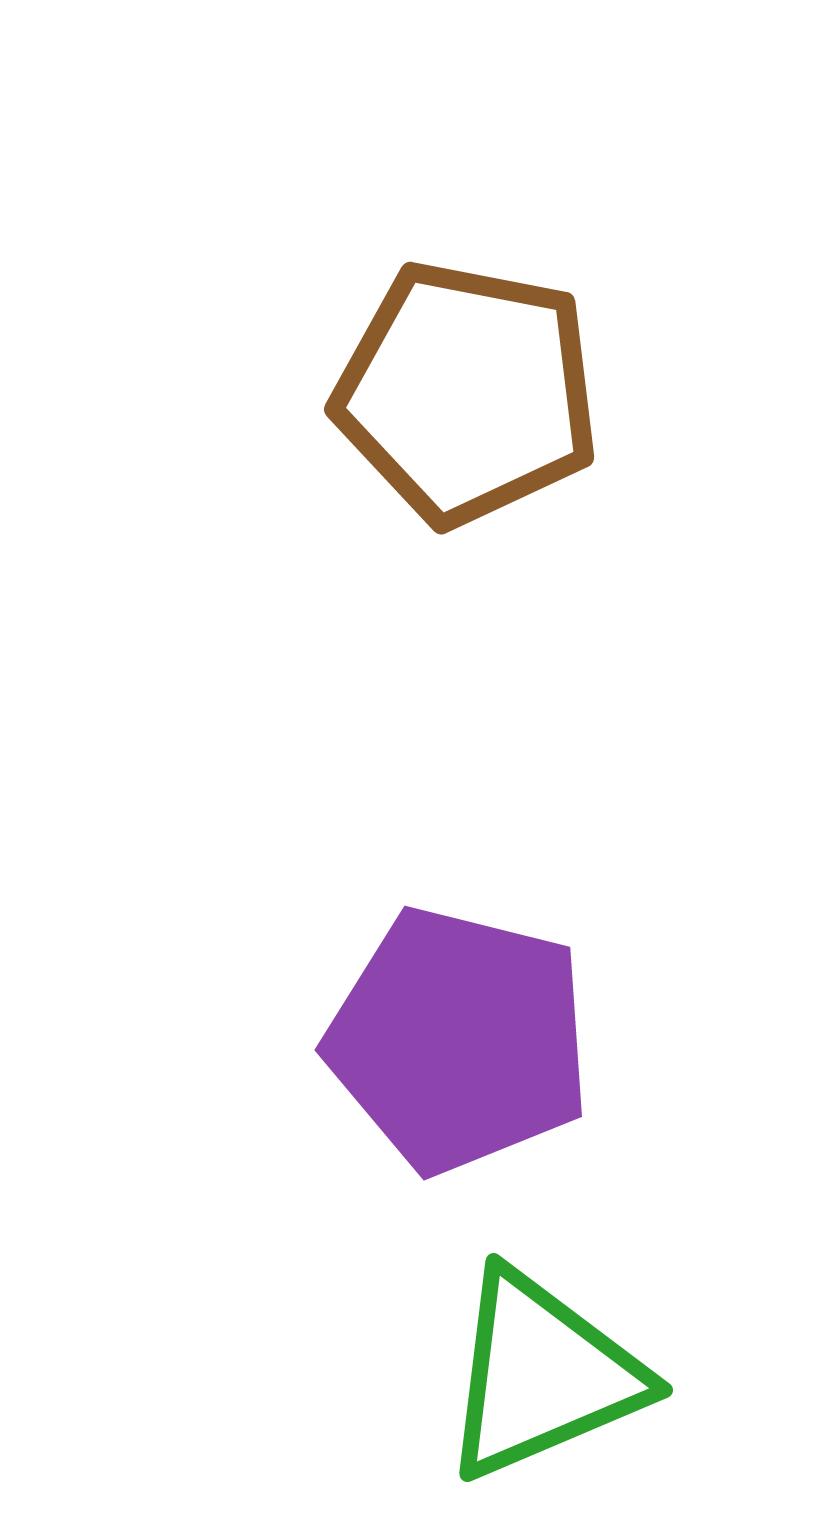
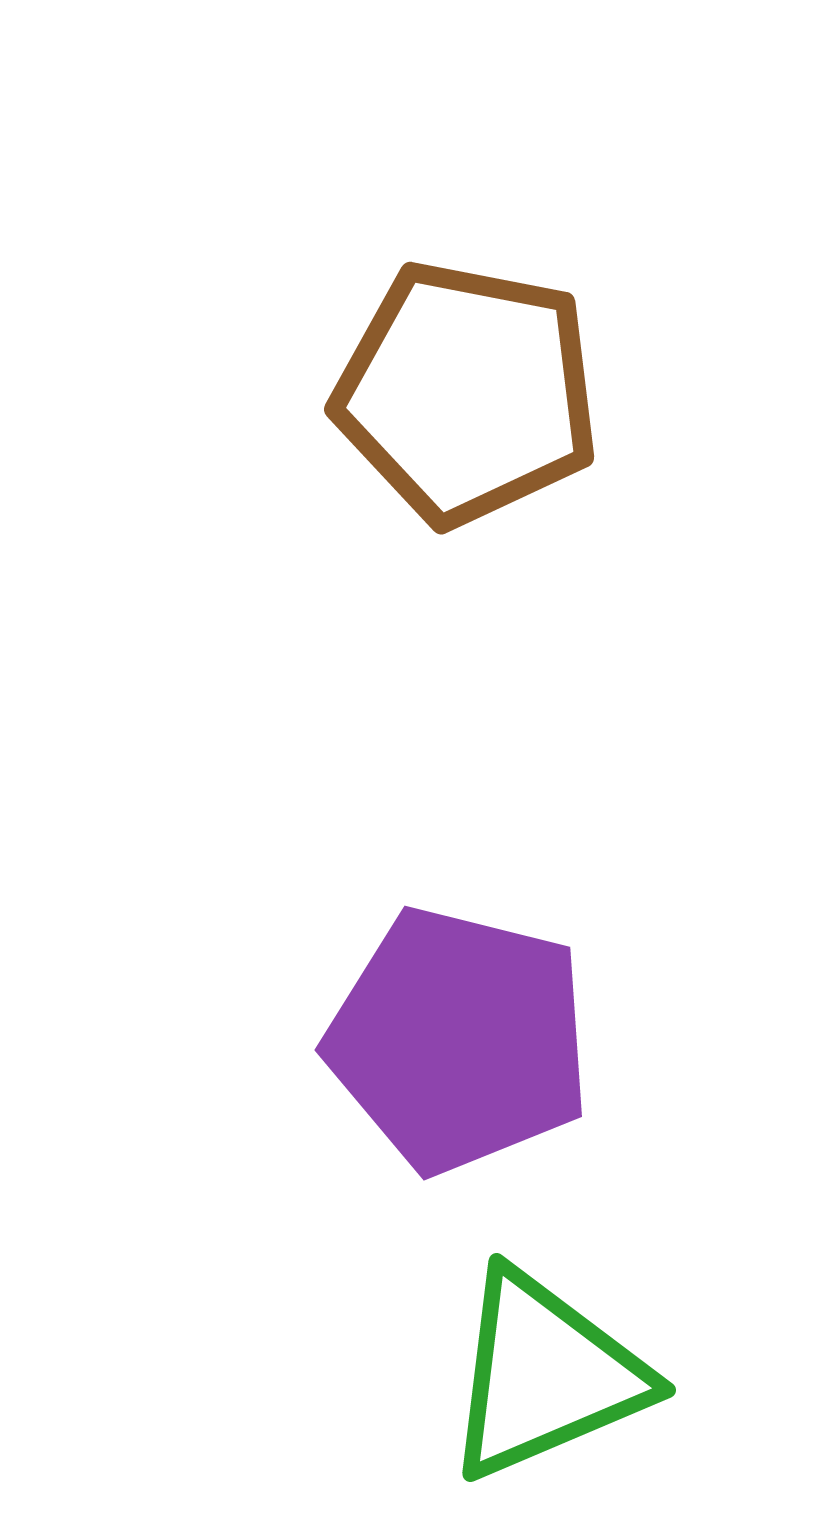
green triangle: moved 3 px right
